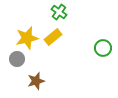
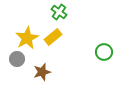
yellow star: rotated 15 degrees counterclockwise
green circle: moved 1 px right, 4 px down
brown star: moved 6 px right, 9 px up
